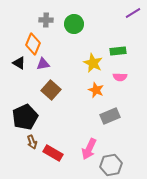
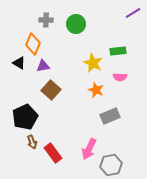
green circle: moved 2 px right
purple triangle: moved 2 px down
red rectangle: rotated 24 degrees clockwise
